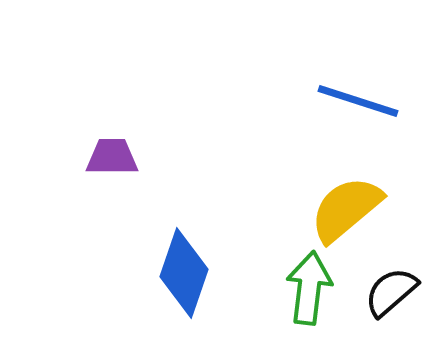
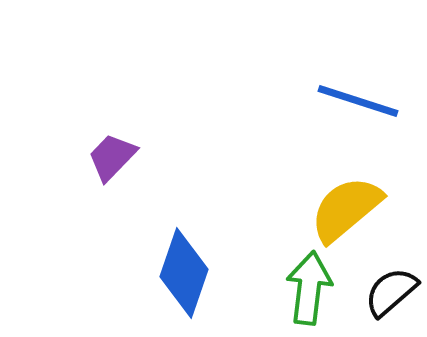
purple trapezoid: rotated 46 degrees counterclockwise
